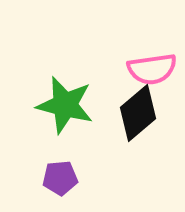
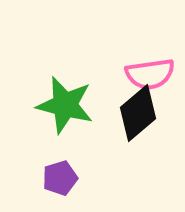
pink semicircle: moved 2 px left, 5 px down
purple pentagon: rotated 12 degrees counterclockwise
